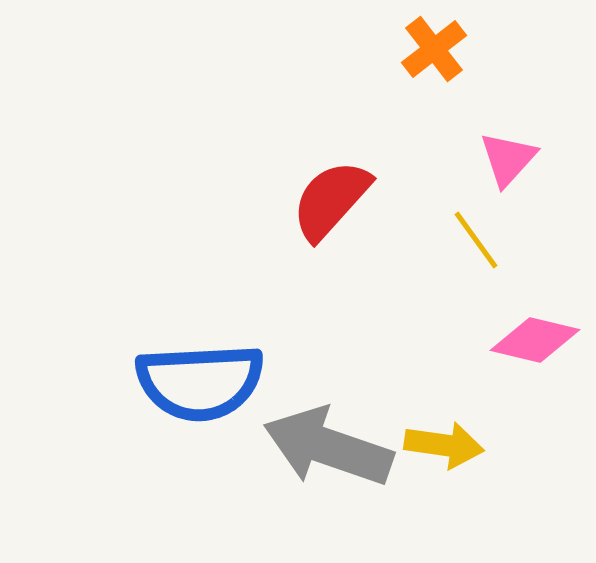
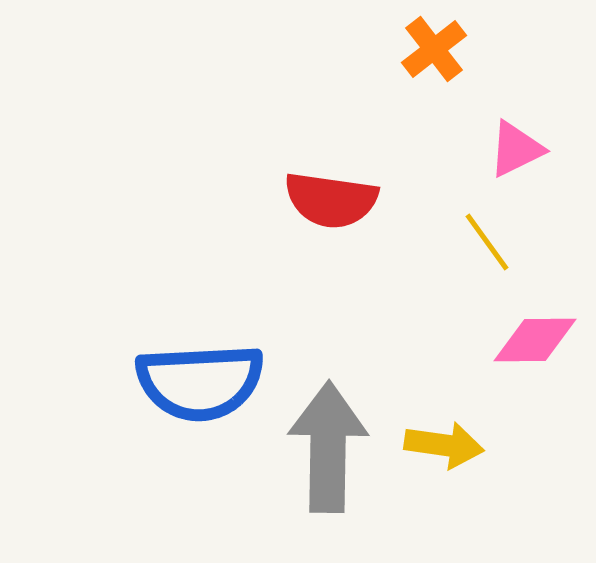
pink triangle: moved 8 px right, 10 px up; rotated 22 degrees clockwise
red semicircle: rotated 124 degrees counterclockwise
yellow line: moved 11 px right, 2 px down
pink diamond: rotated 14 degrees counterclockwise
gray arrow: rotated 72 degrees clockwise
